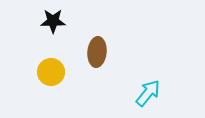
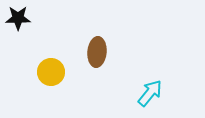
black star: moved 35 px left, 3 px up
cyan arrow: moved 2 px right
